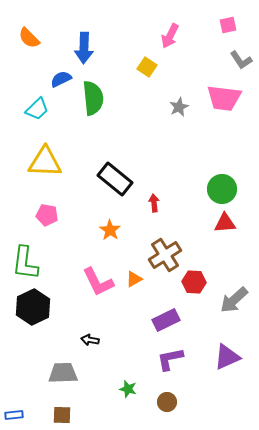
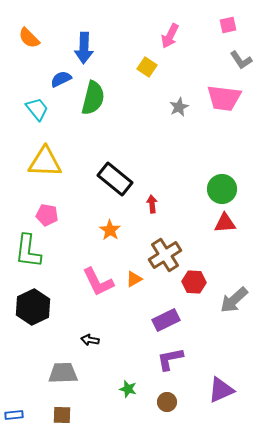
green semicircle: rotated 20 degrees clockwise
cyan trapezoid: rotated 85 degrees counterclockwise
red arrow: moved 2 px left, 1 px down
green L-shape: moved 3 px right, 12 px up
purple triangle: moved 6 px left, 33 px down
